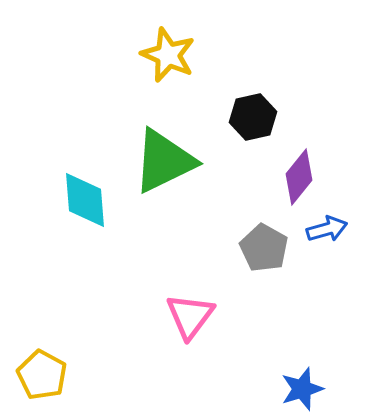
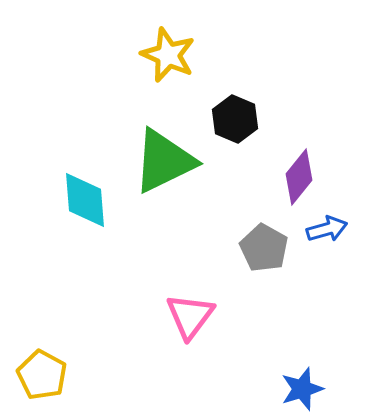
black hexagon: moved 18 px left, 2 px down; rotated 24 degrees counterclockwise
